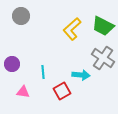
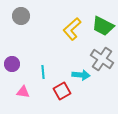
gray cross: moved 1 px left, 1 px down
